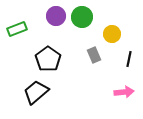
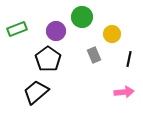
purple circle: moved 15 px down
